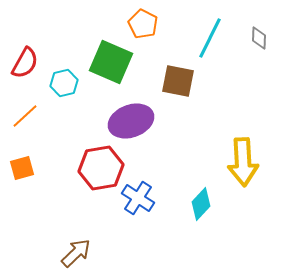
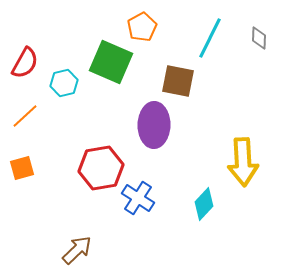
orange pentagon: moved 1 px left, 3 px down; rotated 16 degrees clockwise
purple ellipse: moved 23 px right, 4 px down; rotated 69 degrees counterclockwise
cyan diamond: moved 3 px right
brown arrow: moved 1 px right, 3 px up
